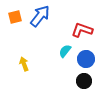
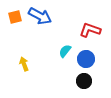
blue arrow: rotated 80 degrees clockwise
red L-shape: moved 8 px right
